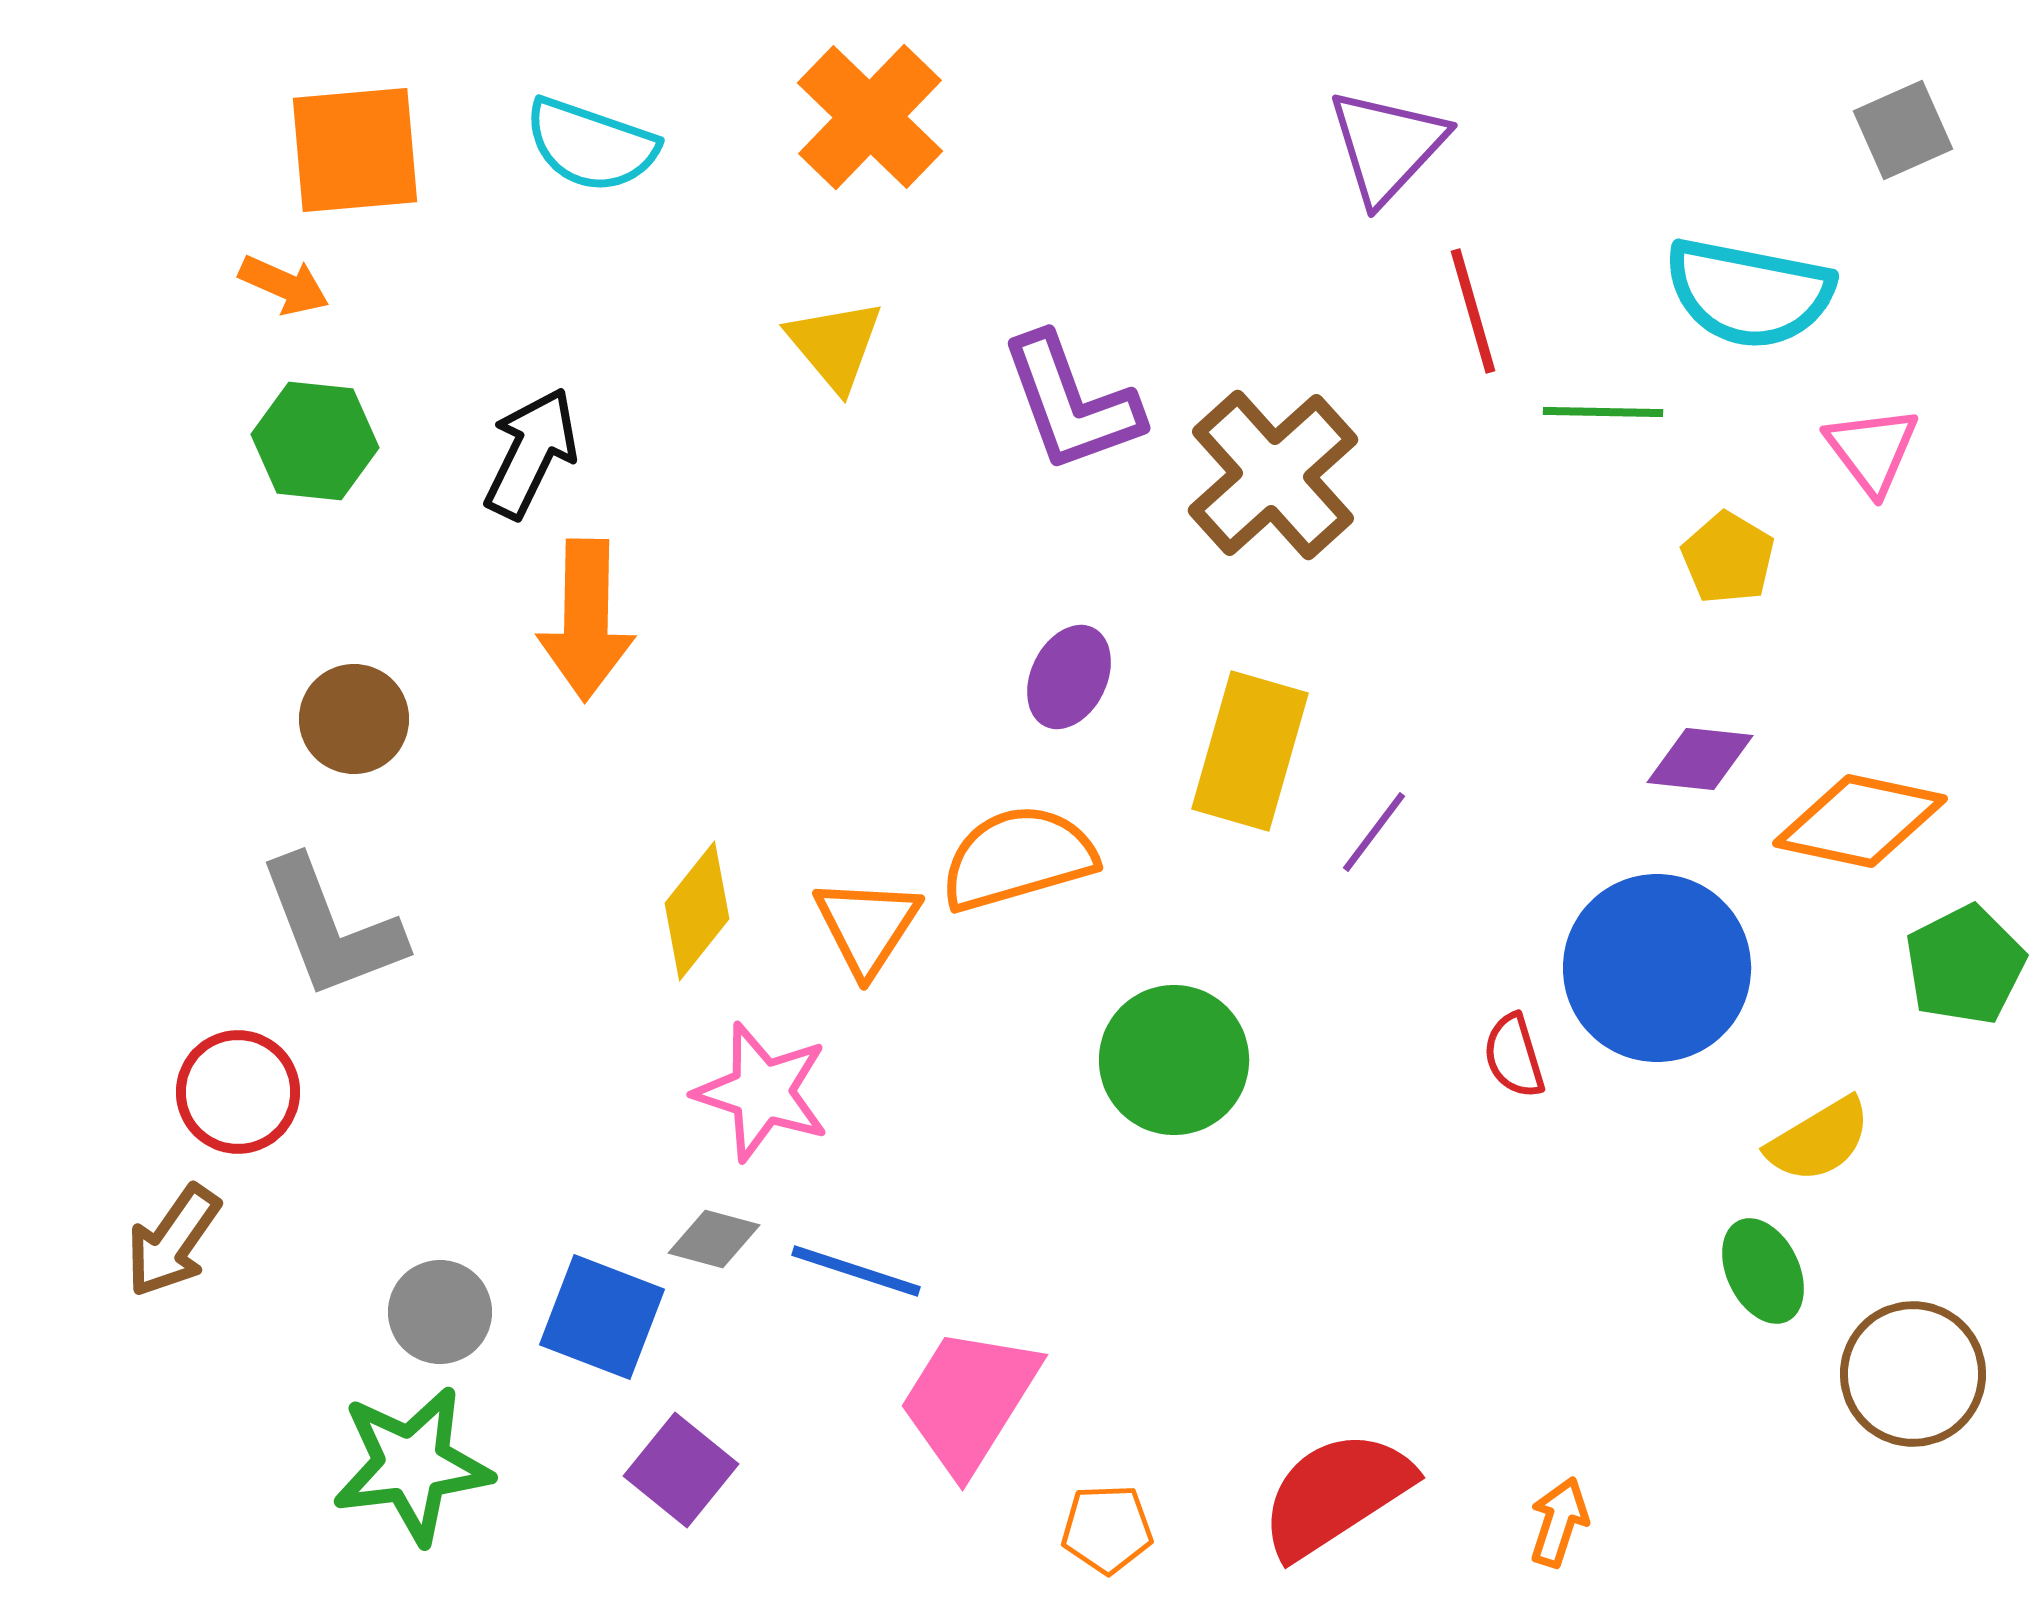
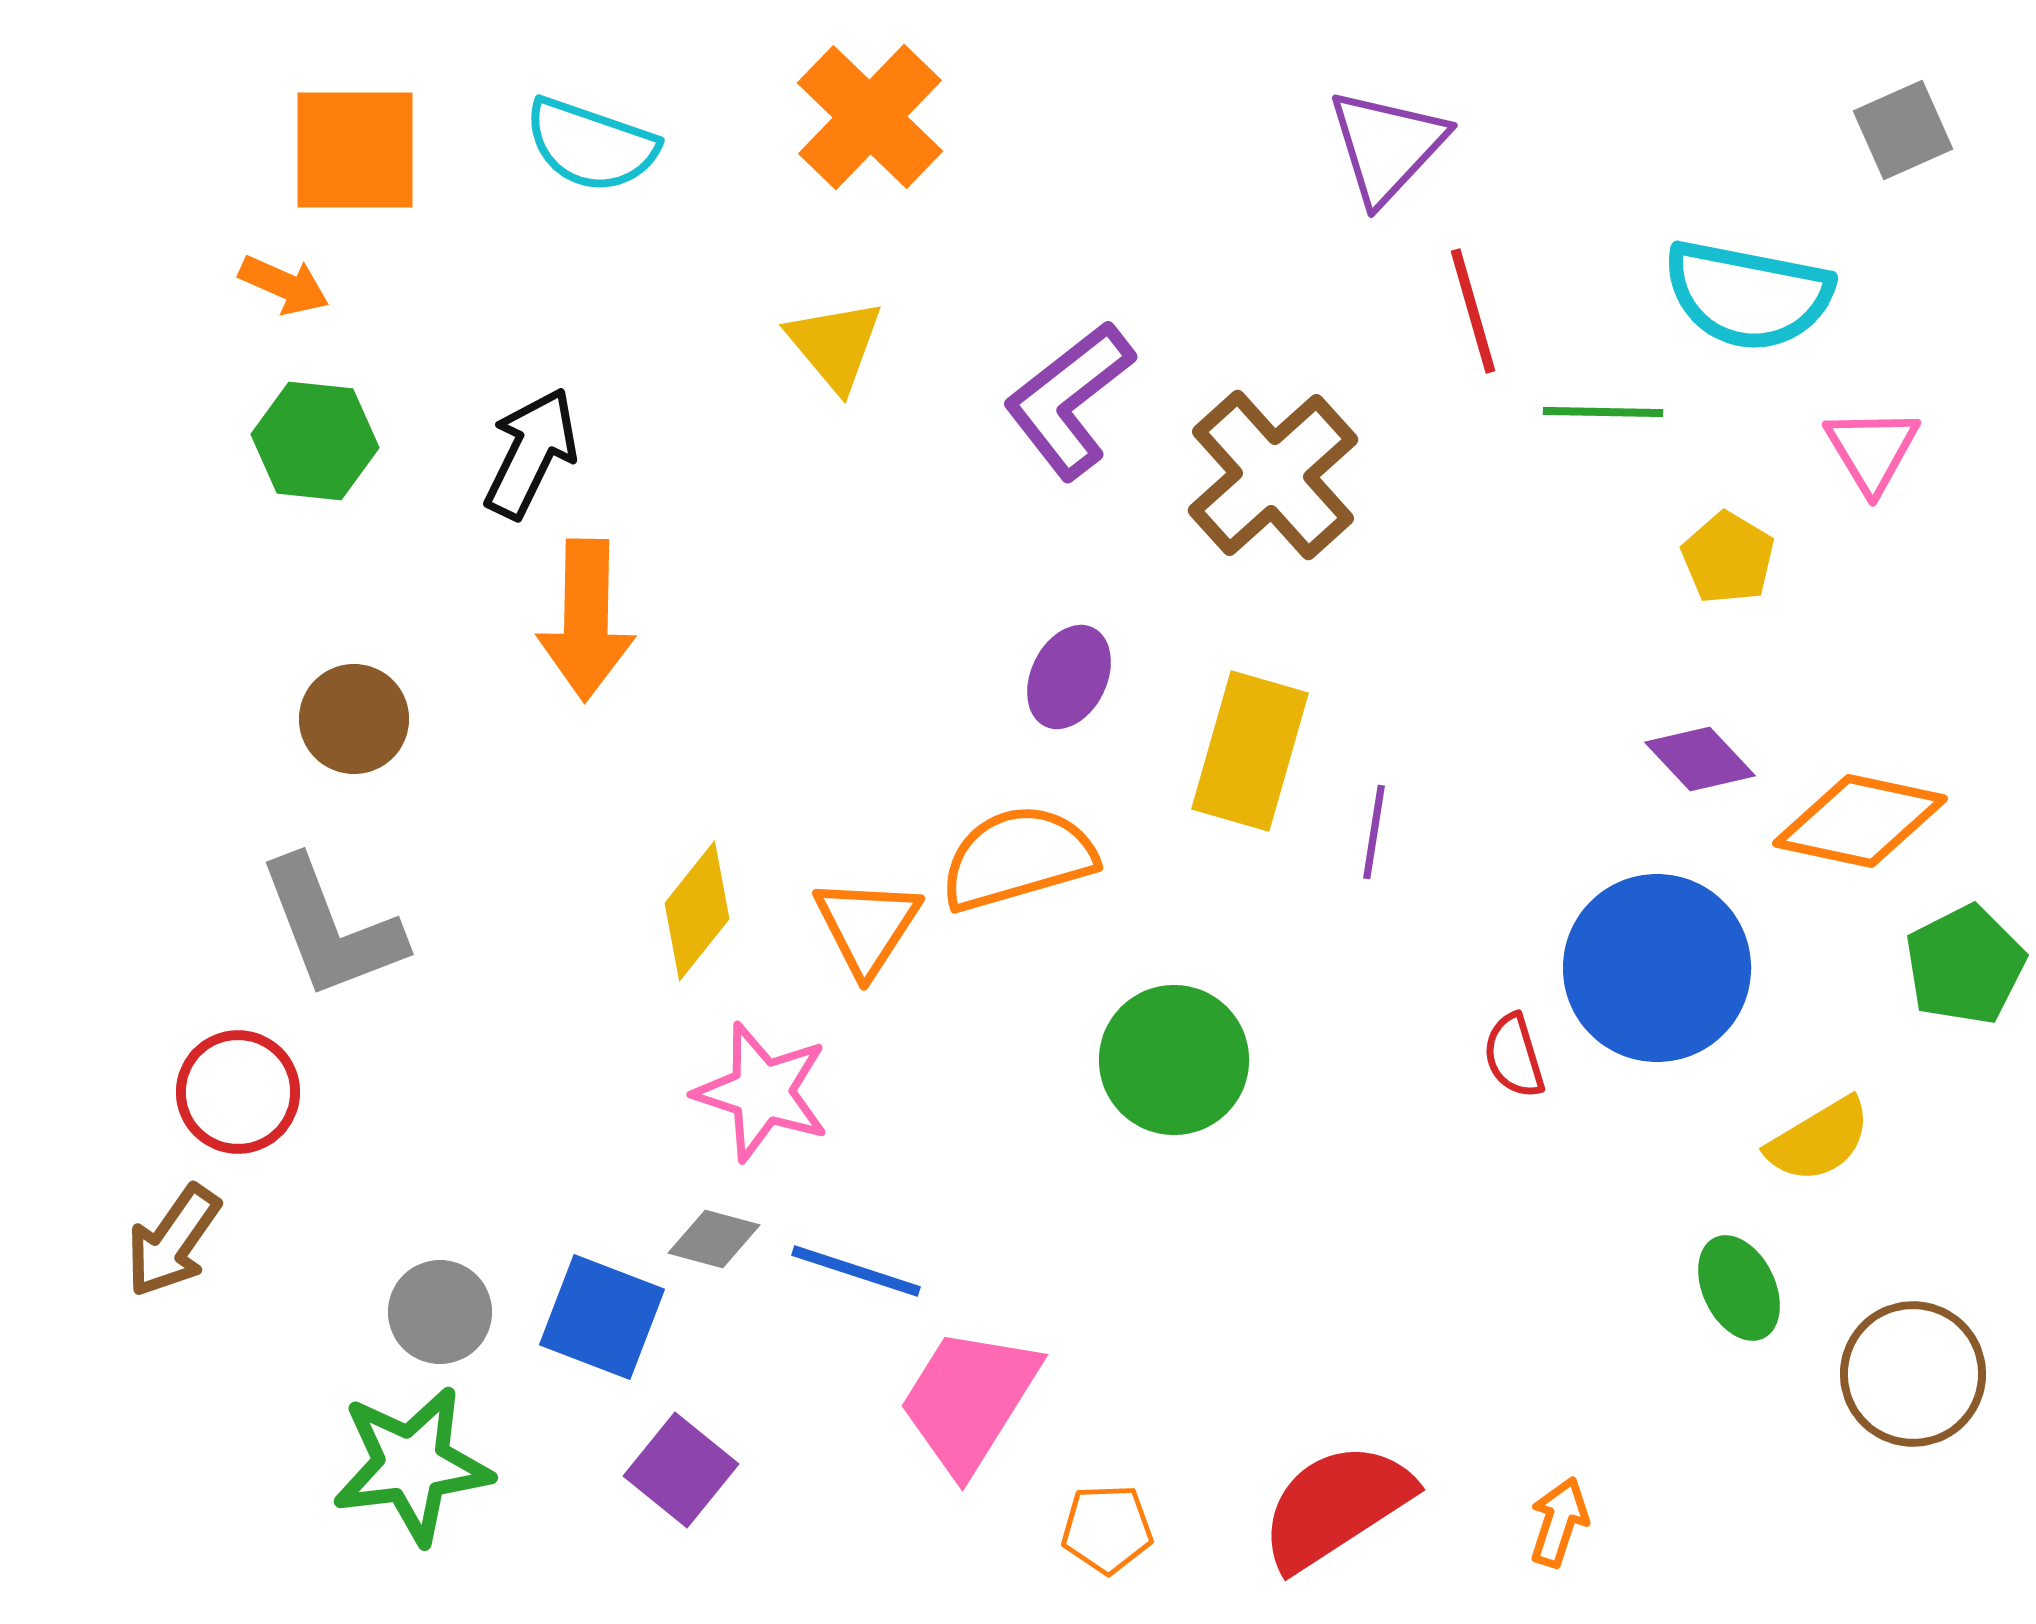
orange square at (355, 150): rotated 5 degrees clockwise
cyan semicircle at (1749, 293): moved 1 px left, 2 px down
purple L-shape at (1071, 403): moved 2 px left, 3 px up; rotated 72 degrees clockwise
pink triangle at (1872, 450): rotated 6 degrees clockwise
purple diamond at (1700, 759): rotated 41 degrees clockwise
purple line at (1374, 832): rotated 28 degrees counterclockwise
green ellipse at (1763, 1271): moved 24 px left, 17 px down
red semicircle at (1336, 1494): moved 12 px down
